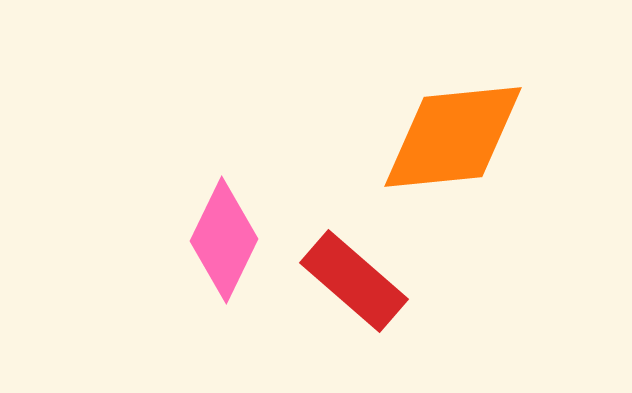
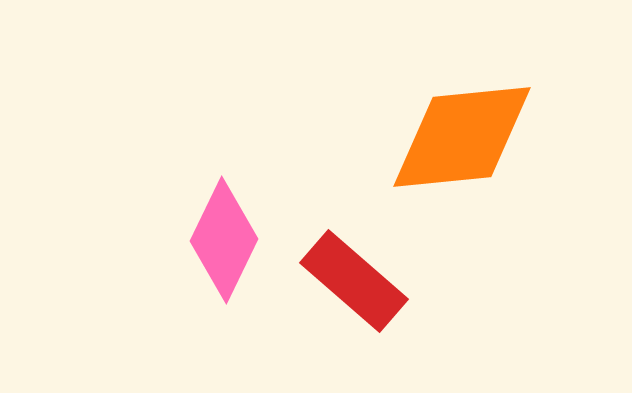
orange diamond: moved 9 px right
